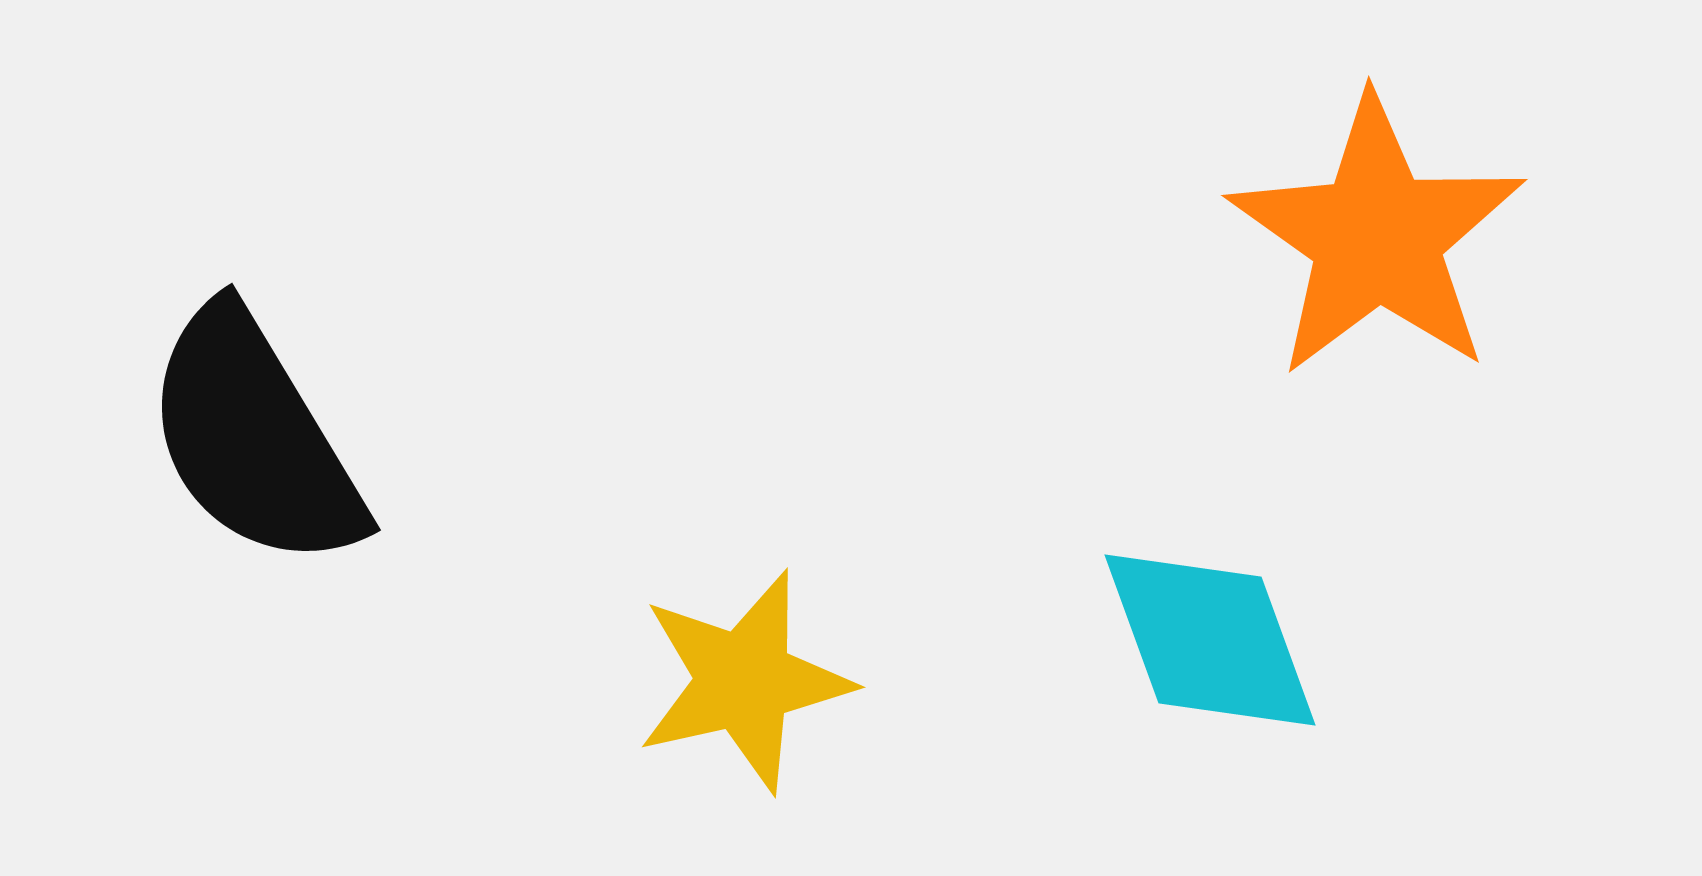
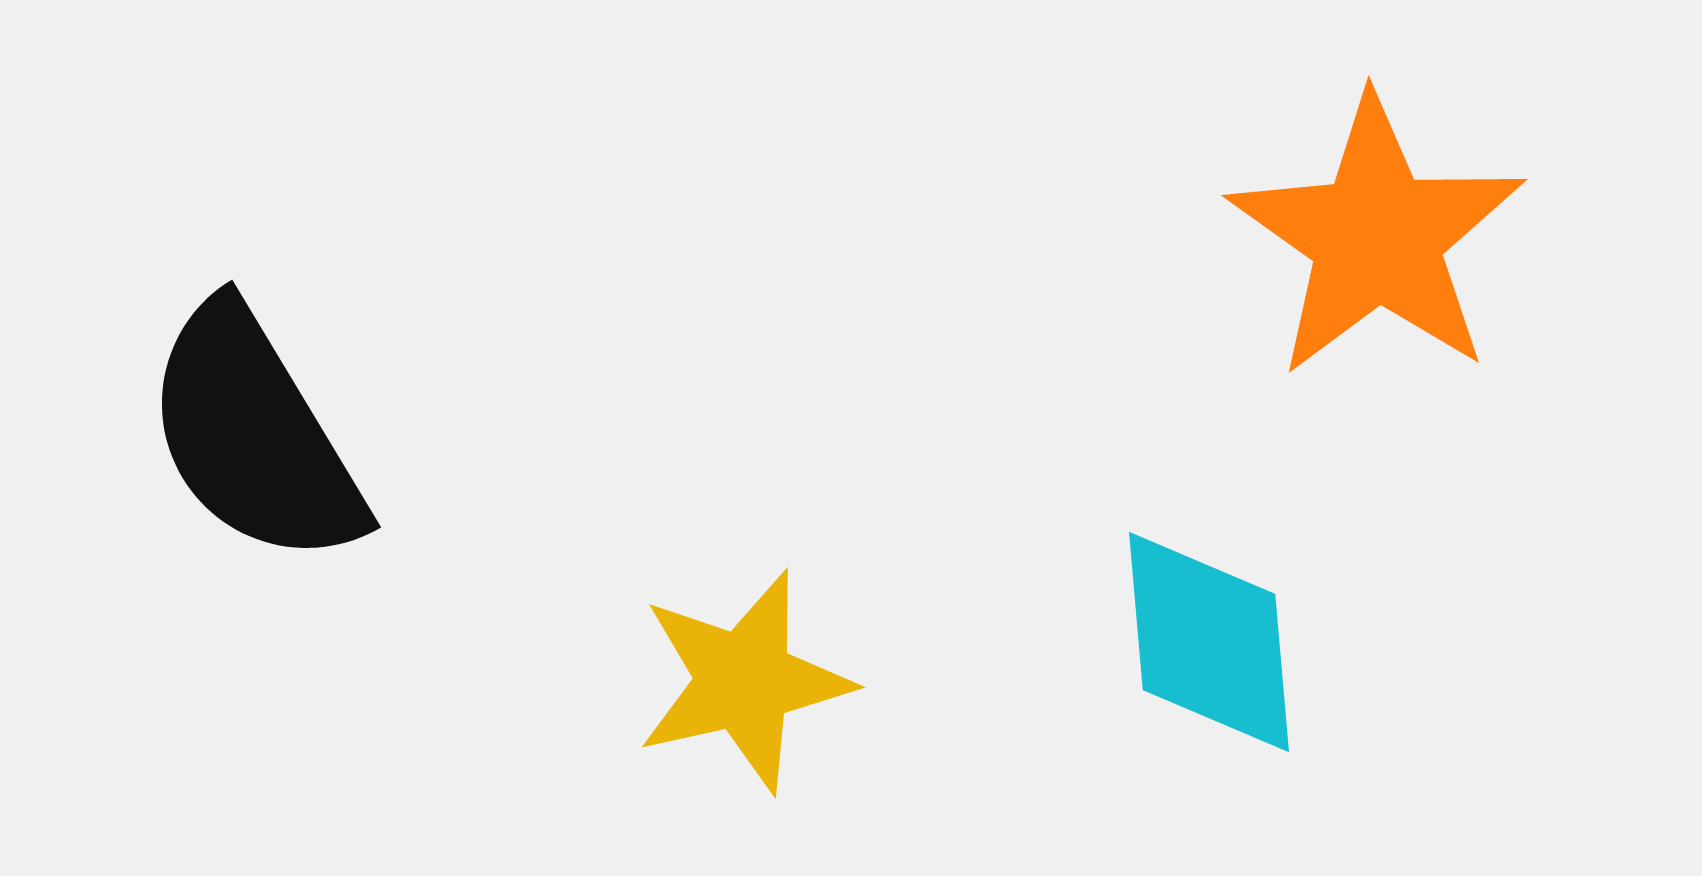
black semicircle: moved 3 px up
cyan diamond: moved 1 px left, 2 px down; rotated 15 degrees clockwise
